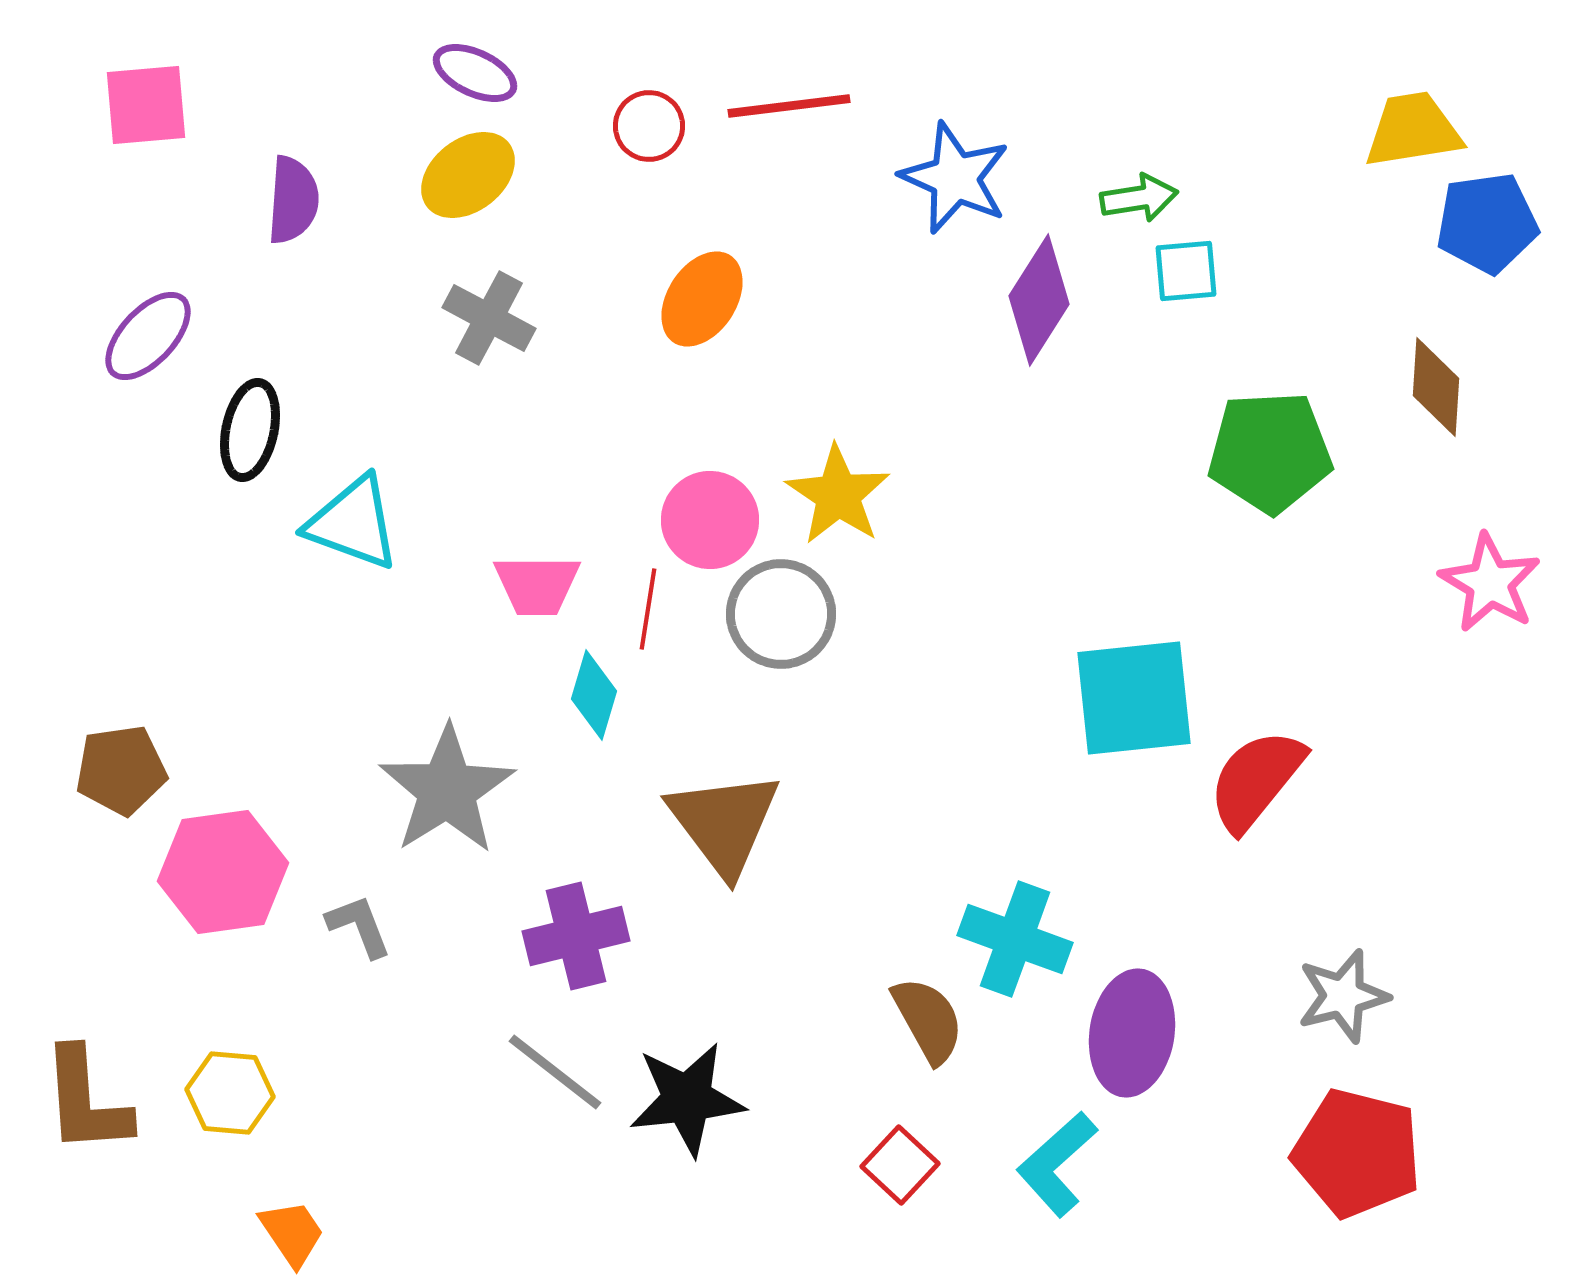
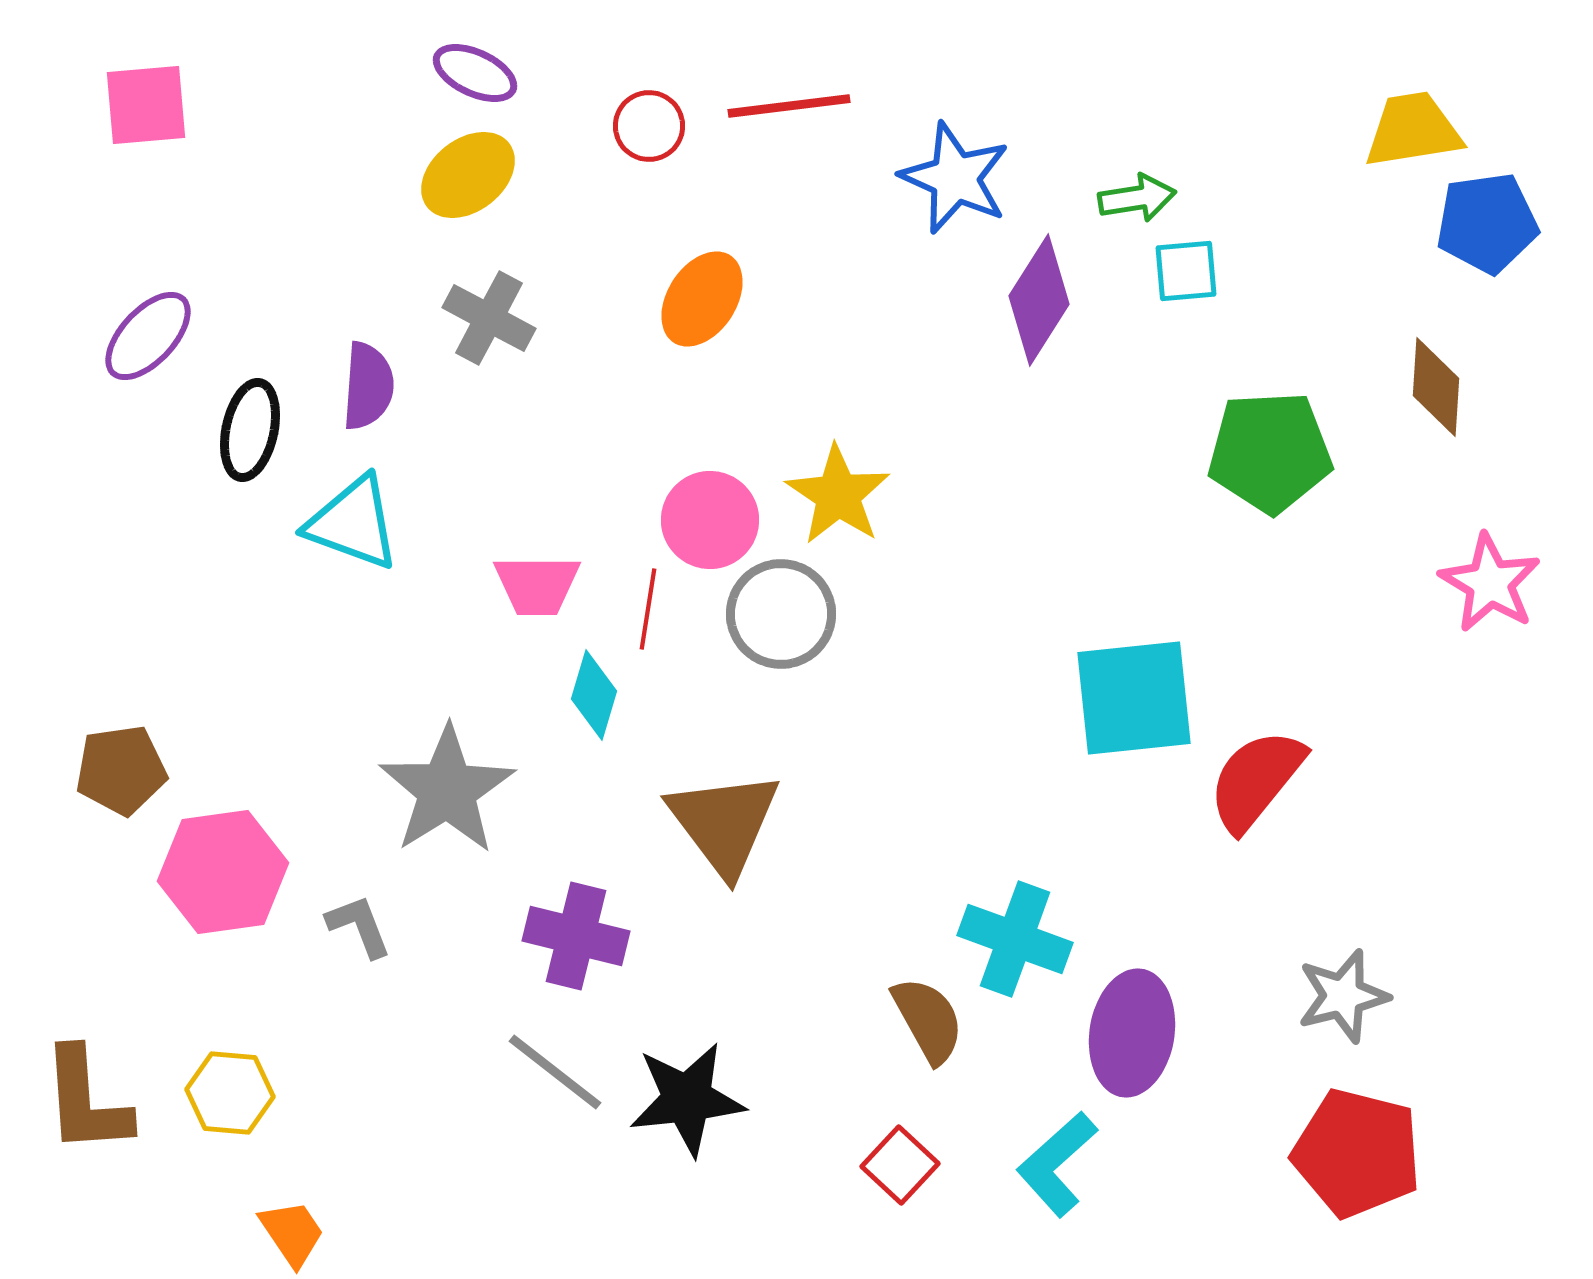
green arrow at (1139, 198): moved 2 px left
purple semicircle at (293, 200): moved 75 px right, 186 px down
purple cross at (576, 936): rotated 28 degrees clockwise
